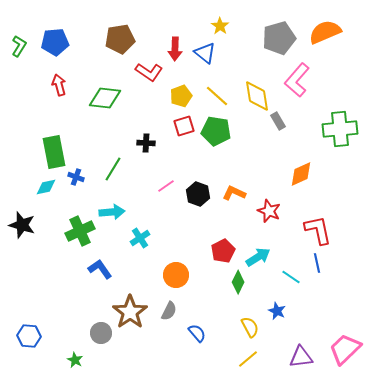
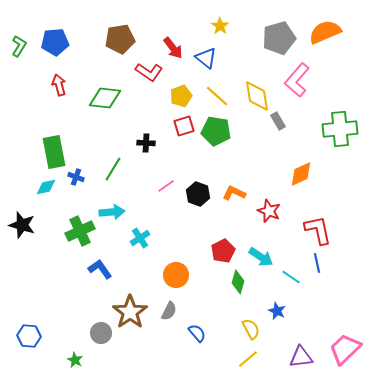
red arrow at (175, 49): moved 2 px left, 1 px up; rotated 40 degrees counterclockwise
blue triangle at (205, 53): moved 1 px right, 5 px down
cyan arrow at (258, 257): moved 3 px right; rotated 65 degrees clockwise
green diamond at (238, 282): rotated 10 degrees counterclockwise
yellow semicircle at (250, 327): moved 1 px right, 2 px down
